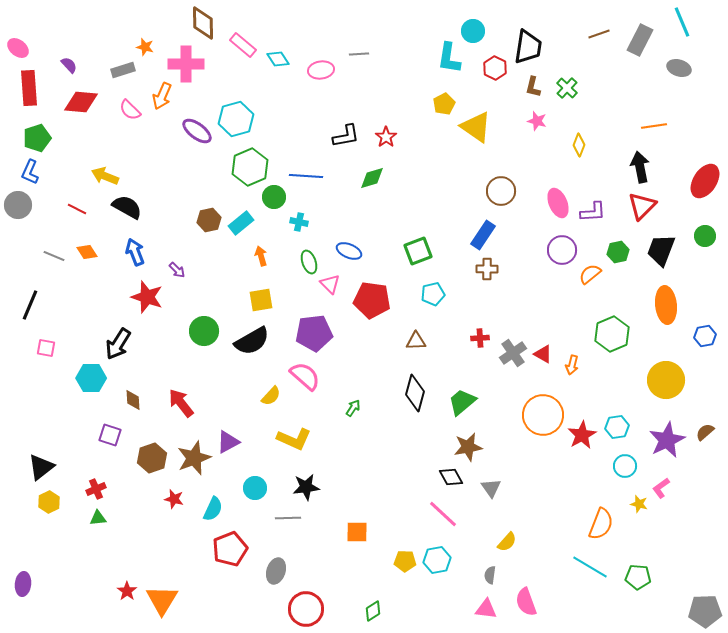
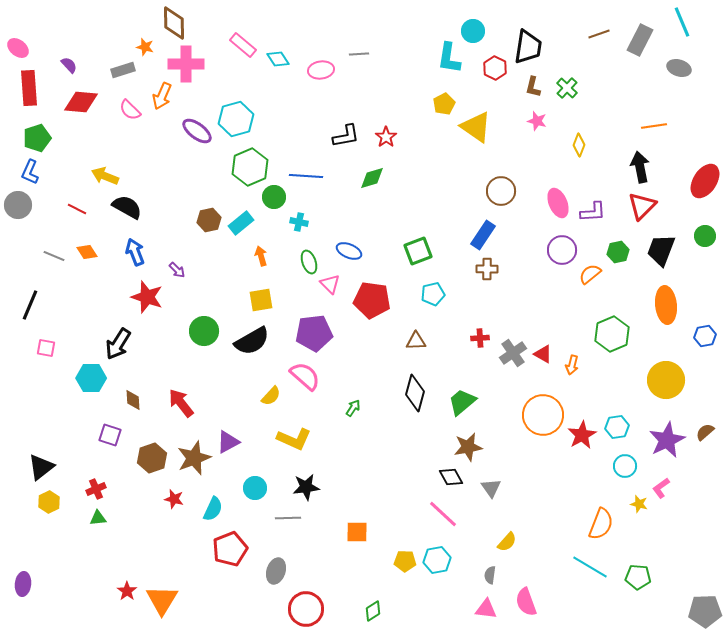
brown diamond at (203, 23): moved 29 px left
